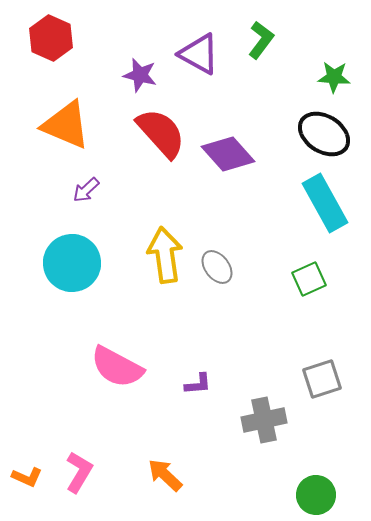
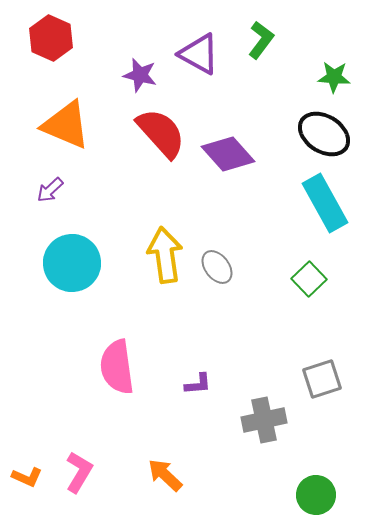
purple arrow: moved 36 px left
green square: rotated 20 degrees counterclockwise
pink semicircle: rotated 54 degrees clockwise
